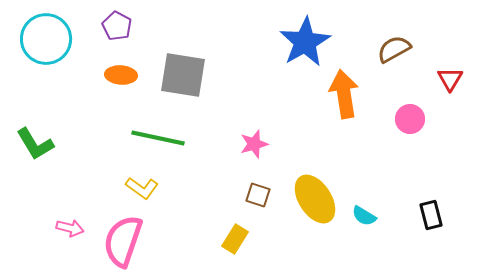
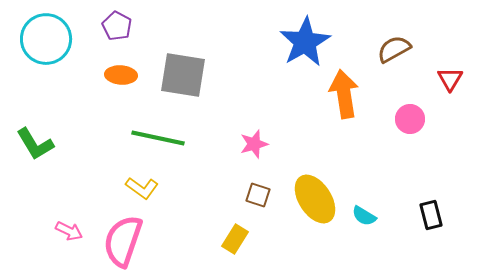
pink arrow: moved 1 px left, 3 px down; rotated 12 degrees clockwise
